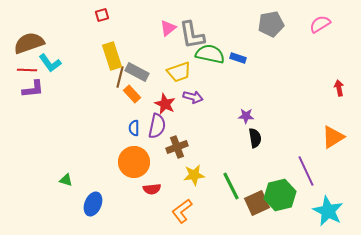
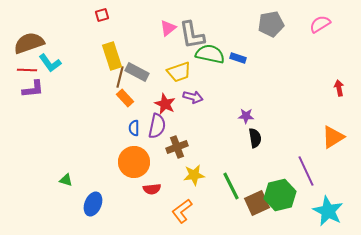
orange rectangle: moved 7 px left, 4 px down
